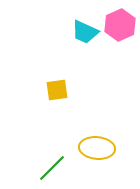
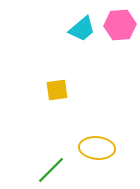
pink hexagon: rotated 20 degrees clockwise
cyan trapezoid: moved 3 px left, 3 px up; rotated 64 degrees counterclockwise
green line: moved 1 px left, 2 px down
